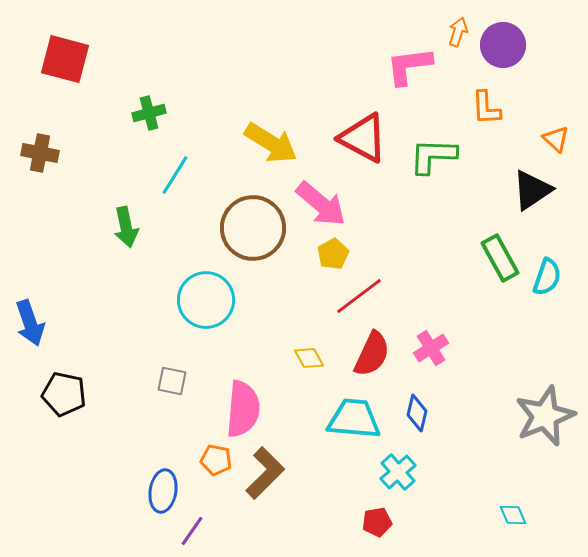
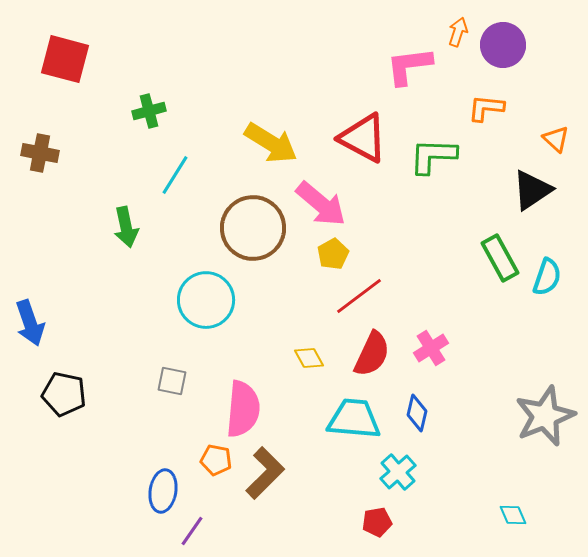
orange L-shape: rotated 99 degrees clockwise
green cross: moved 2 px up
